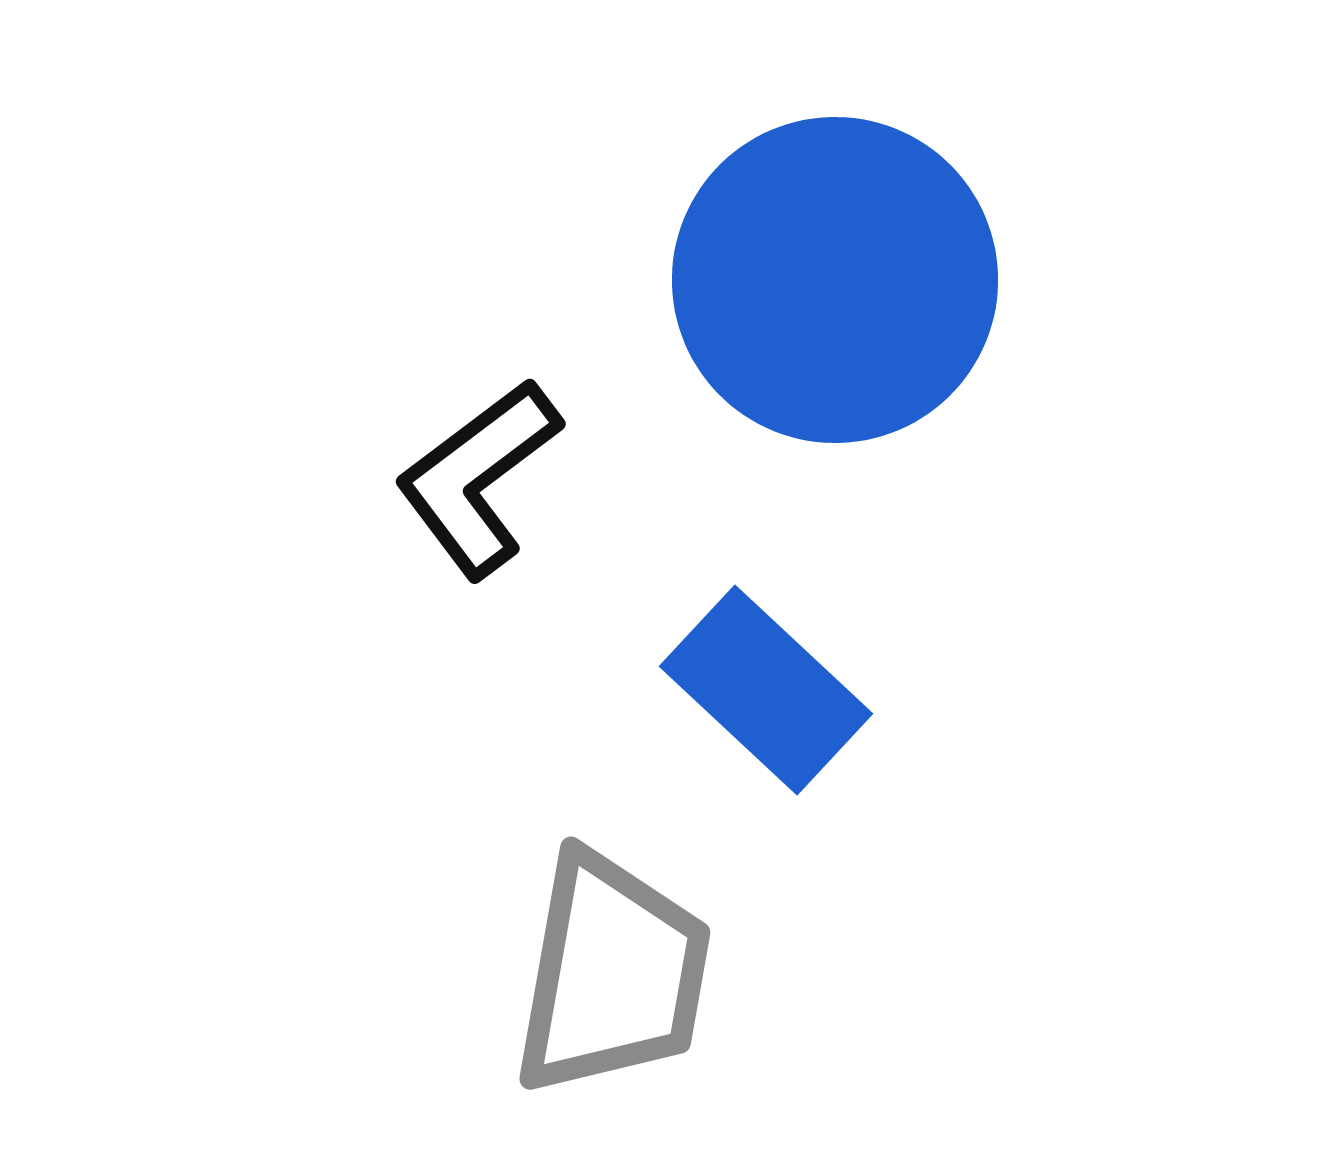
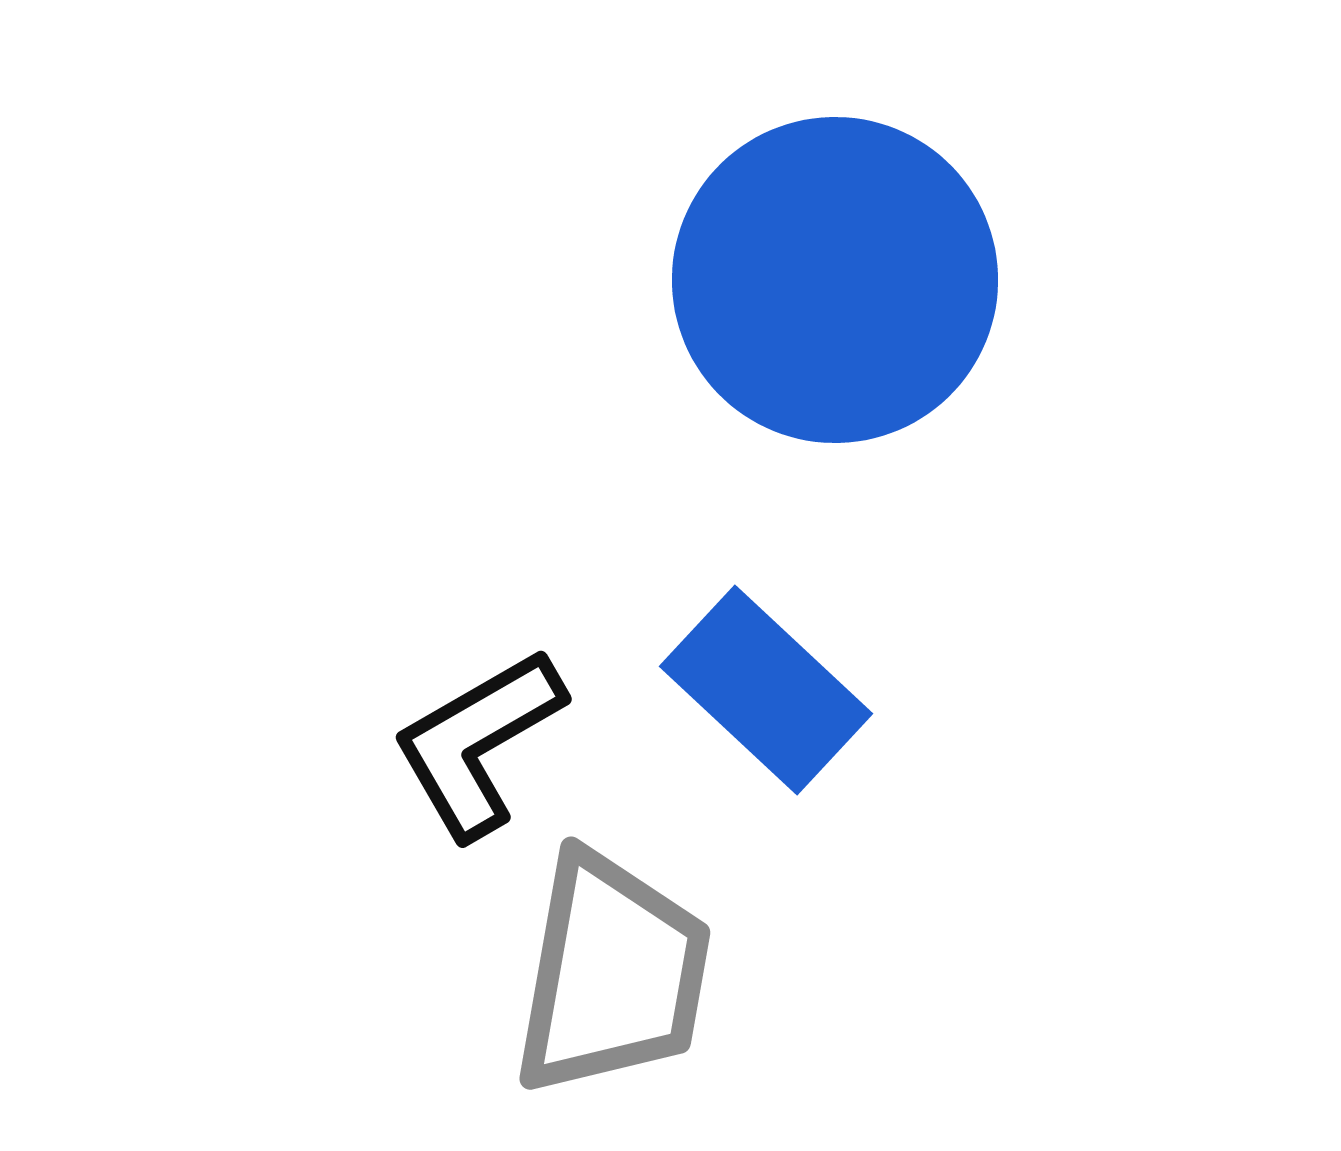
black L-shape: moved 265 px down; rotated 7 degrees clockwise
